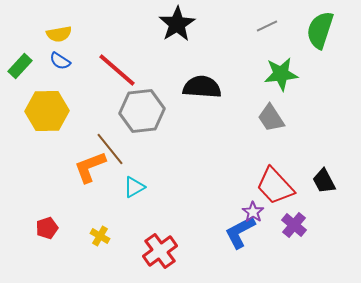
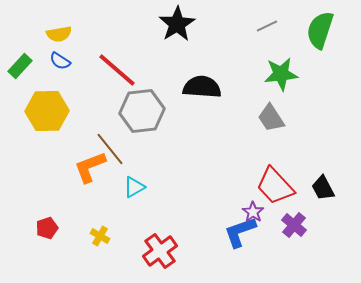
black trapezoid: moved 1 px left, 7 px down
blue L-shape: rotated 9 degrees clockwise
